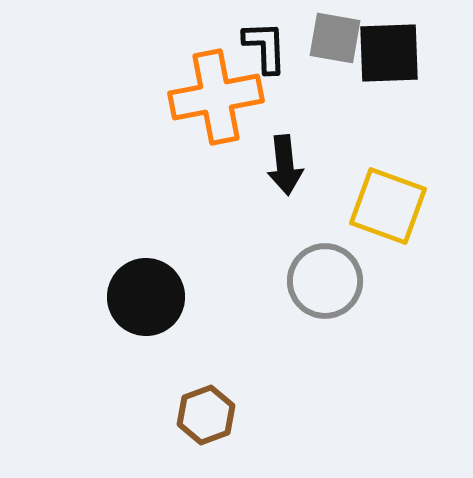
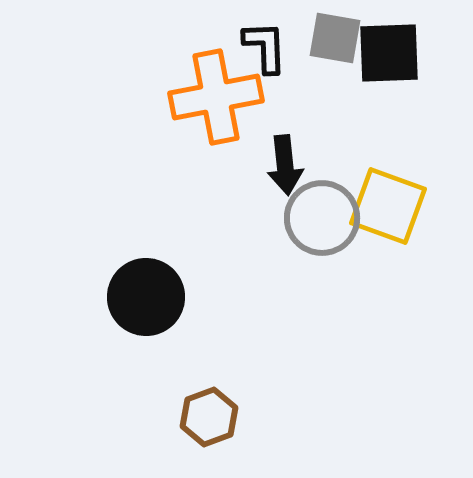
gray circle: moved 3 px left, 63 px up
brown hexagon: moved 3 px right, 2 px down
